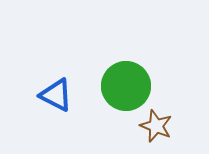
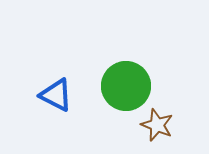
brown star: moved 1 px right, 1 px up
